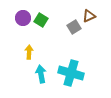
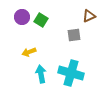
purple circle: moved 1 px left, 1 px up
gray square: moved 8 px down; rotated 24 degrees clockwise
yellow arrow: rotated 112 degrees counterclockwise
